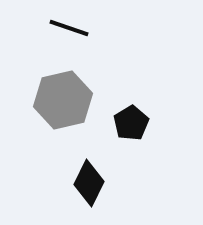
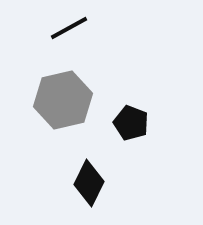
black line: rotated 48 degrees counterclockwise
black pentagon: rotated 20 degrees counterclockwise
